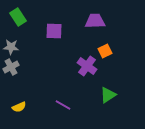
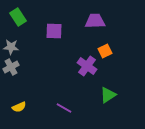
purple line: moved 1 px right, 3 px down
